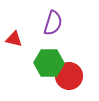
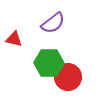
purple semicircle: rotated 35 degrees clockwise
red circle: moved 1 px left, 1 px down
